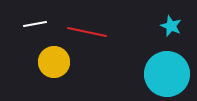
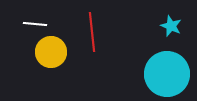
white line: rotated 15 degrees clockwise
red line: moved 5 px right; rotated 72 degrees clockwise
yellow circle: moved 3 px left, 10 px up
